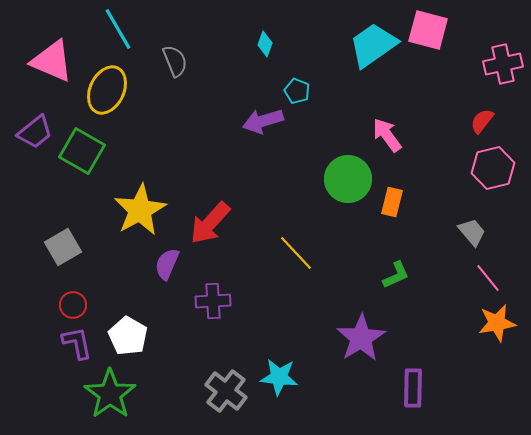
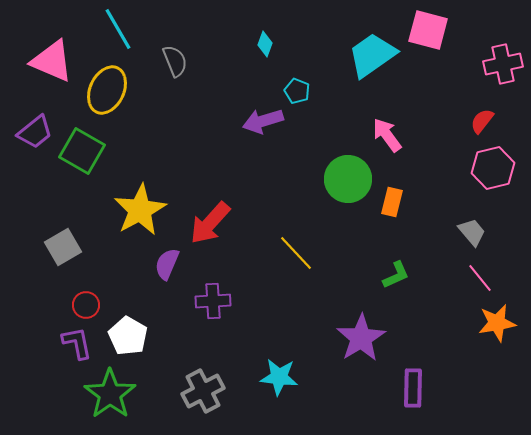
cyan trapezoid: moved 1 px left, 10 px down
pink line: moved 8 px left
red circle: moved 13 px right
gray cross: moved 23 px left; rotated 24 degrees clockwise
